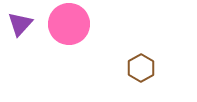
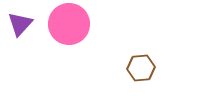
brown hexagon: rotated 24 degrees clockwise
